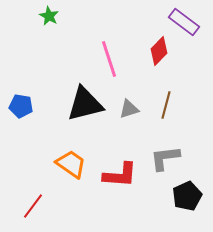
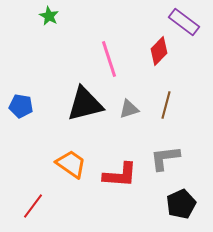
black pentagon: moved 6 px left, 8 px down
